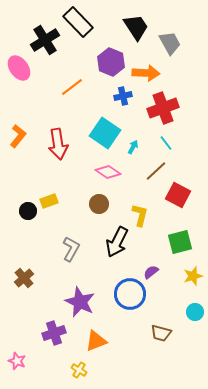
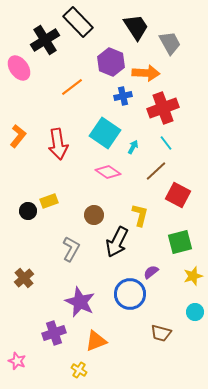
brown circle: moved 5 px left, 11 px down
